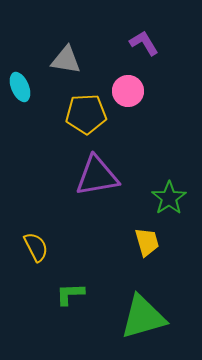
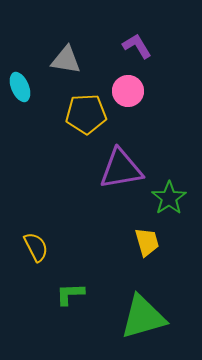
purple L-shape: moved 7 px left, 3 px down
purple triangle: moved 24 px right, 7 px up
